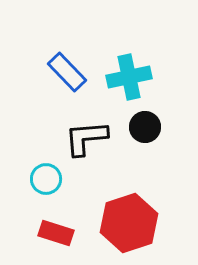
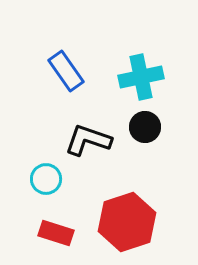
blue rectangle: moved 1 px left, 1 px up; rotated 9 degrees clockwise
cyan cross: moved 12 px right
black L-shape: moved 2 px right, 2 px down; rotated 24 degrees clockwise
red hexagon: moved 2 px left, 1 px up
